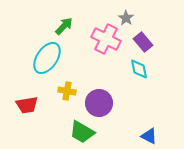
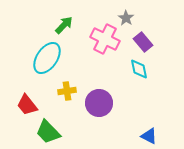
green arrow: moved 1 px up
pink cross: moved 1 px left
yellow cross: rotated 18 degrees counterclockwise
red trapezoid: rotated 60 degrees clockwise
green trapezoid: moved 34 px left; rotated 16 degrees clockwise
